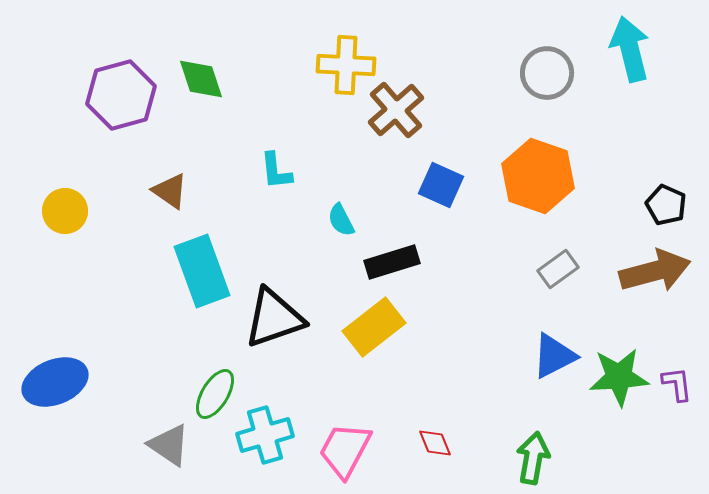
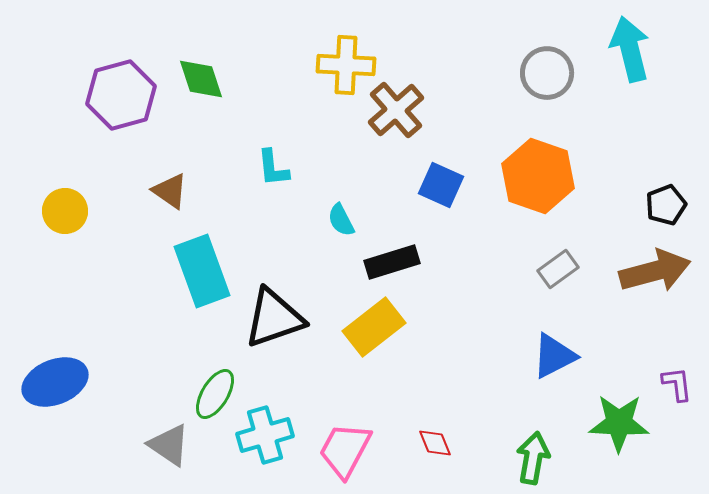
cyan L-shape: moved 3 px left, 3 px up
black pentagon: rotated 27 degrees clockwise
green star: moved 46 px down; rotated 6 degrees clockwise
